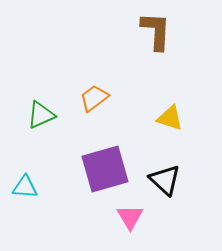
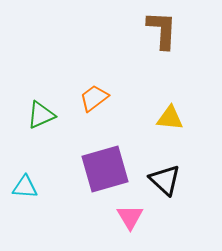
brown L-shape: moved 6 px right, 1 px up
yellow triangle: rotated 12 degrees counterclockwise
